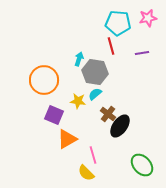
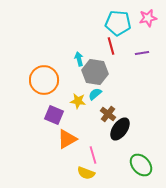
cyan arrow: rotated 32 degrees counterclockwise
black ellipse: moved 3 px down
green ellipse: moved 1 px left
yellow semicircle: rotated 24 degrees counterclockwise
